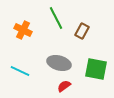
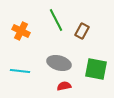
green line: moved 2 px down
orange cross: moved 2 px left, 1 px down
cyan line: rotated 18 degrees counterclockwise
red semicircle: rotated 24 degrees clockwise
